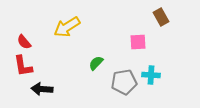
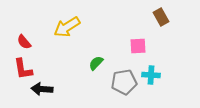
pink square: moved 4 px down
red L-shape: moved 3 px down
